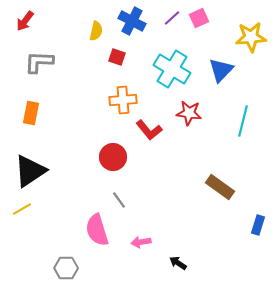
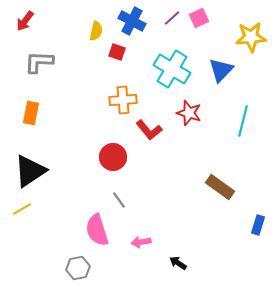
red square: moved 5 px up
red star: rotated 10 degrees clockwise
gray hexagon: moved 12 px right; rotated 10 degrees counterclockwise
